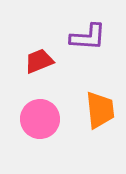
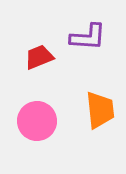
red trapezoid: moved 4 px up
pink circle: moved 3 px left, 2 px down
